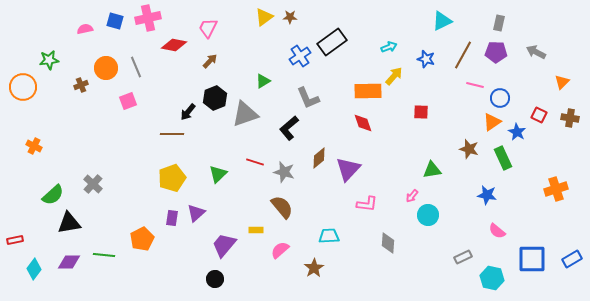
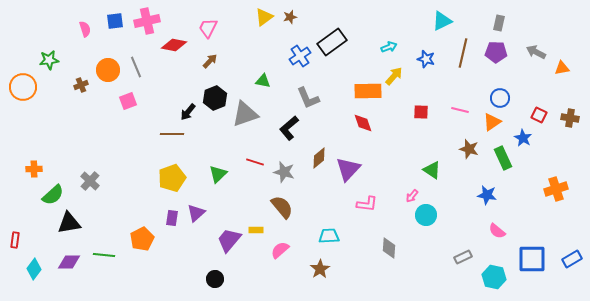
brown star at (290, 17): rotated 16 degrees counterclockwise
pink cross at (148, 18): moved 1 px left, 3 px down
blue square at (115, 21): rotated 24 degrees counterclockwise
pink semicircle at (85, 29): rotated 84 degrees clockwise
brown line at (463, 55): moved 2 px up; rotated 16 degrees counterclockwise
orange circle at (106, 68): moved 2 px right, 2 px down
green triangle at (263, 81): rotated 42 degrees clockwise
orange triangle at (562, 82): moved 14 px up; rotated 35 degrees clockwise
pink line at (475, 85): moved 15 px left, 25 px down
blue star at (517, 132): moved 6 px right, 6 px down
orange cross at (34, 146): moved 23 px down; rotated 28 degrees counterclockwise
green triangle at (432, 170): rotated 42 degrees clockwise
gray cross at (93, 184): moved 3 px left, 3 px up
cyan circle at (428, 215): moved 2 px left
red rectangle at (15, 240): rotated 70 degrees counterclockwise
gray diamond at (388, 243): moved 1 px right, 5 px down
purple trapezoid at (224, 245): moved 5 px right, 5 px up
brown star at (314, 268): moved 6 px right, 1 px down
cyan hexagon at (492, 278): moved 2 px right, 1 px up
